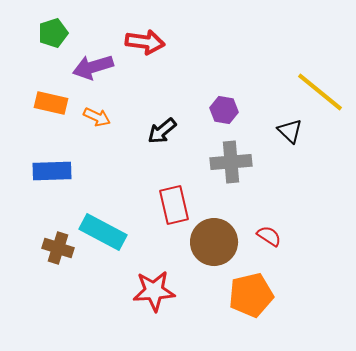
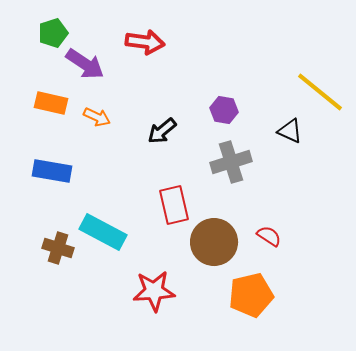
purple arrow: moved 8 px left, 3 px up; rotated 129 degrees counterclockwise
black triangle: rotated 20 degrees counterclockwise
gray cross: rotated 12 degrees counterclockwise
blue rectangle: rotated 12 degrees clockwise
